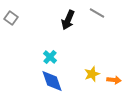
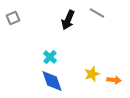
gray square: moved 2 px right; rotated 32 degrees clockwise
